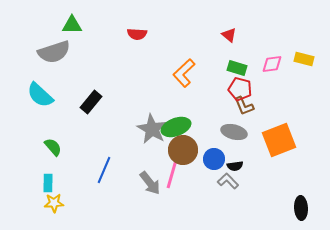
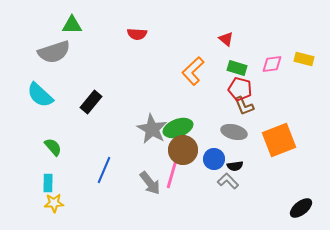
red triangle: moved 3 px left, 4 px down
orange L-shape: moved 9 px right, 2 px up
green ellipse: moved 2 px right, 1 px down
black ellipse: rotated 55 degrees clockwise
